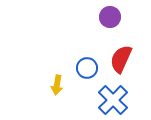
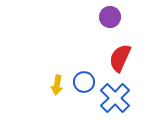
red semicircle: moved 1 px left, 1 px up
blue circle: moved 3 px left, 14 px down
blue cross: moved 2 px right, 2 px up
